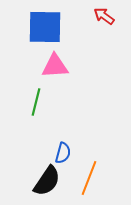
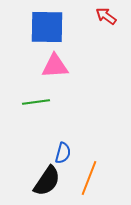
red arrow: moved 2 px right
blue square: moved 2 px right
green line: rotated 68 degrees clockwise
